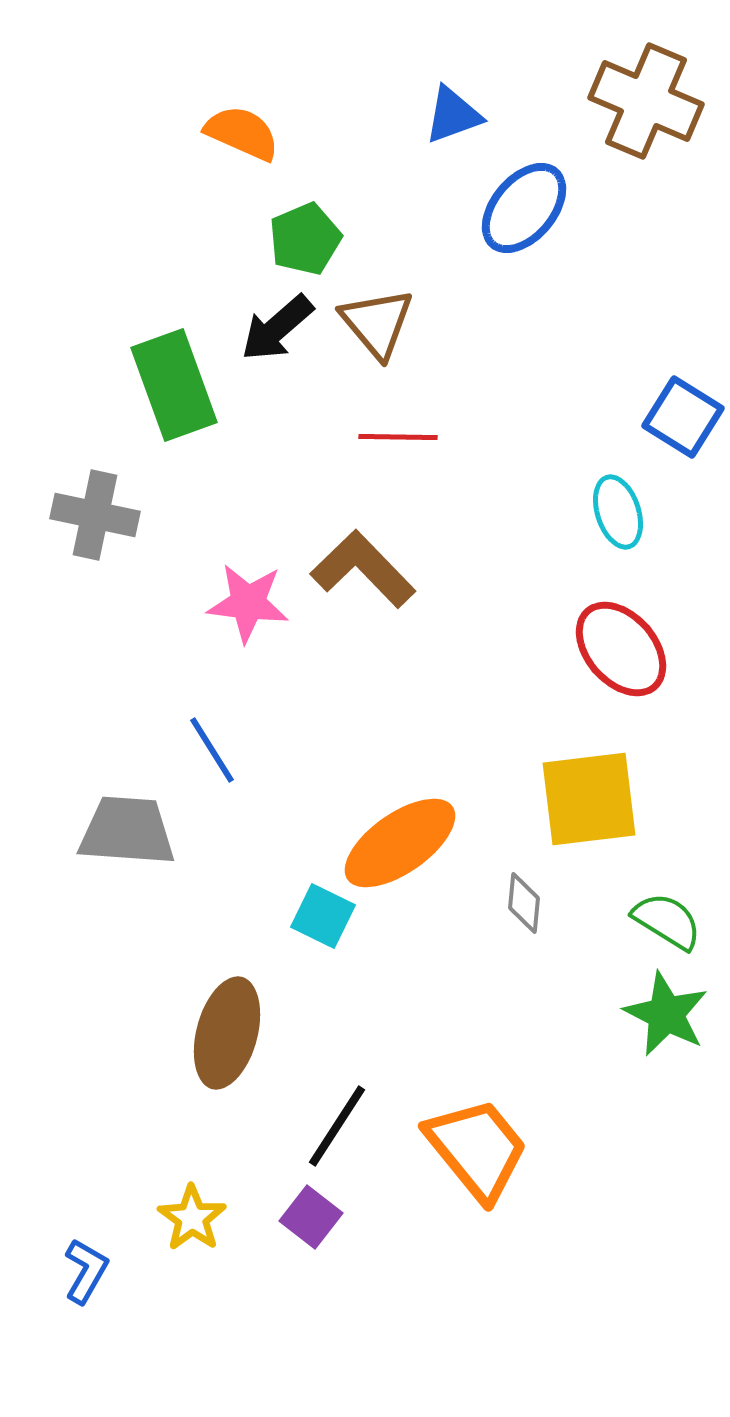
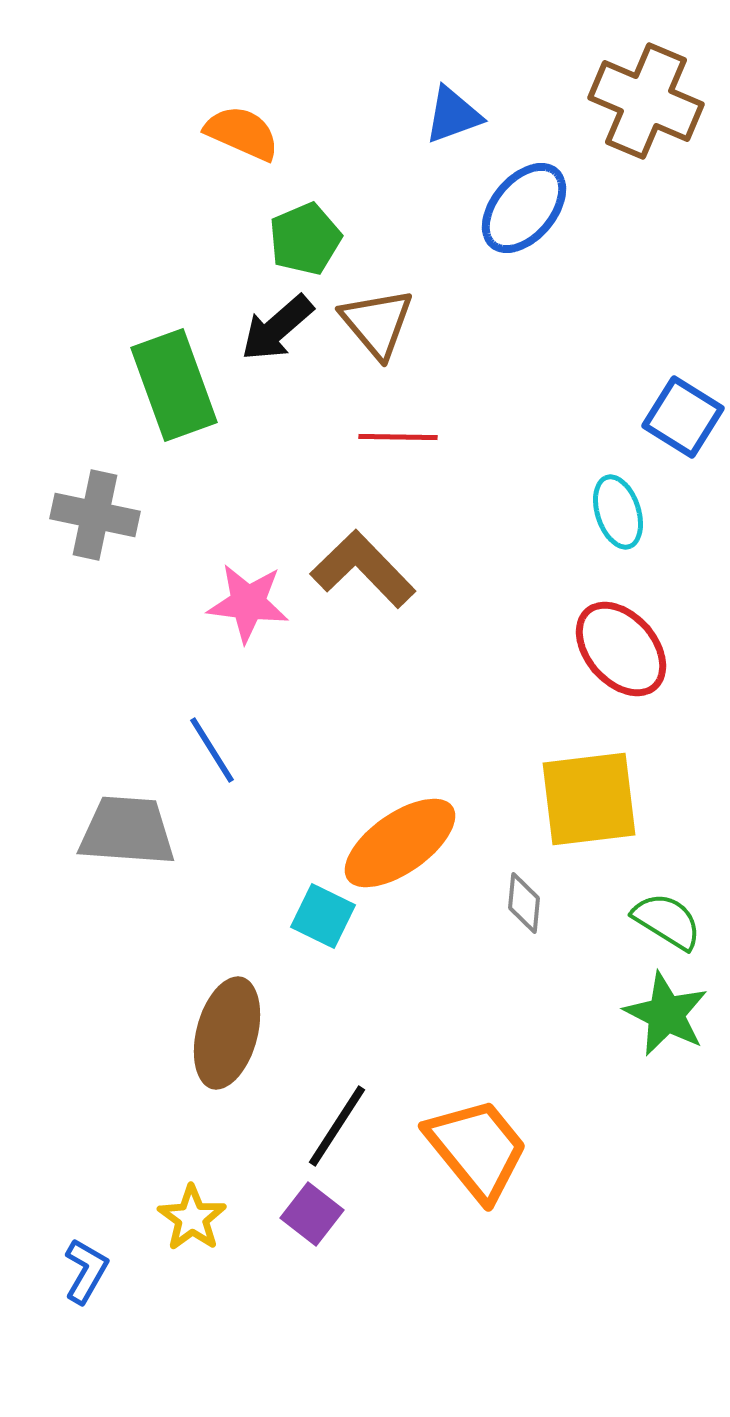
purple square: moved 1 px right, 3 px up
